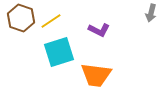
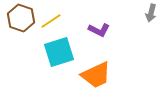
orange trapezoid: rotated 32 degrees counterclockwise
